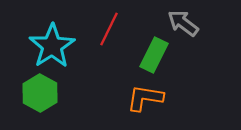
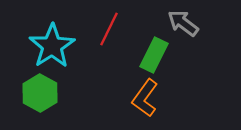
orange L-shape: rotated 63 degrees counterclockwise
